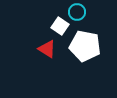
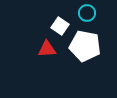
cyan circle: moved 10 px right, 1 px down
red triangle: rotated 36 degrees counterclockwise
